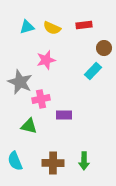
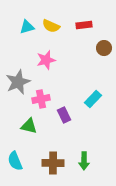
yellow semicircle: moved 1 px left, 2 px up
cyan rectangle: moved 28 px down
gray star: moved 2 px left; rotated 25 degrees clockwise
purple rectangle: rotated 63 degrees clockwise
